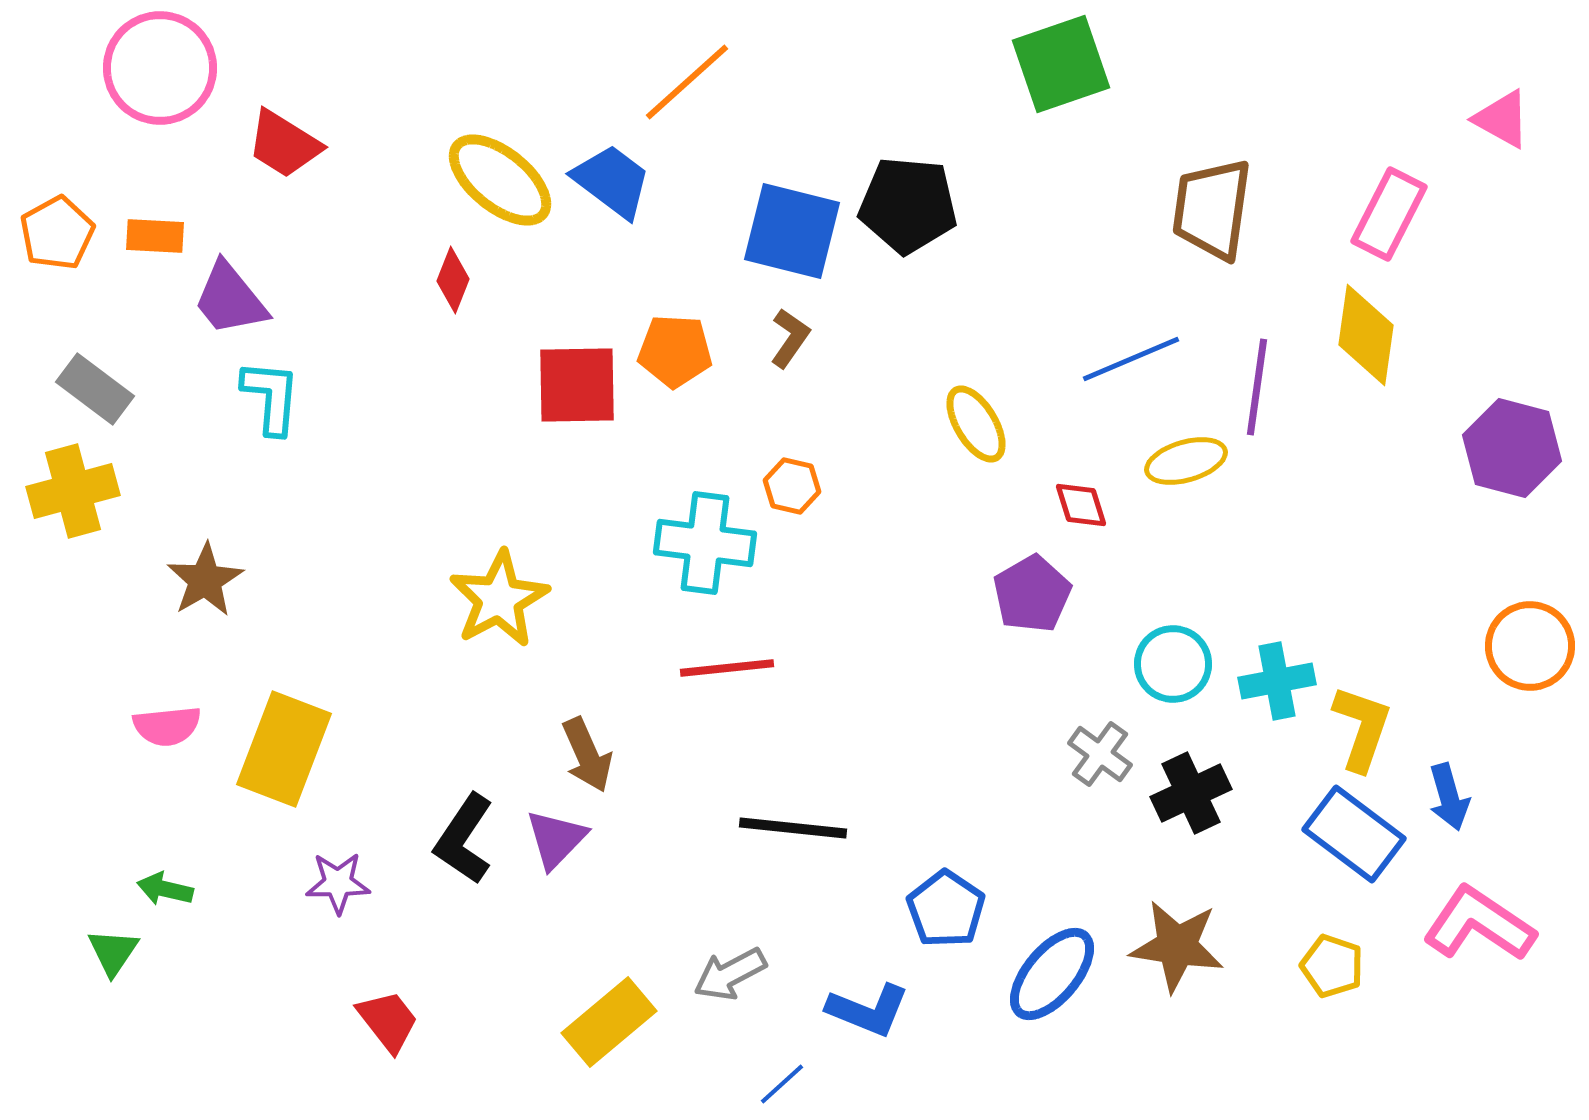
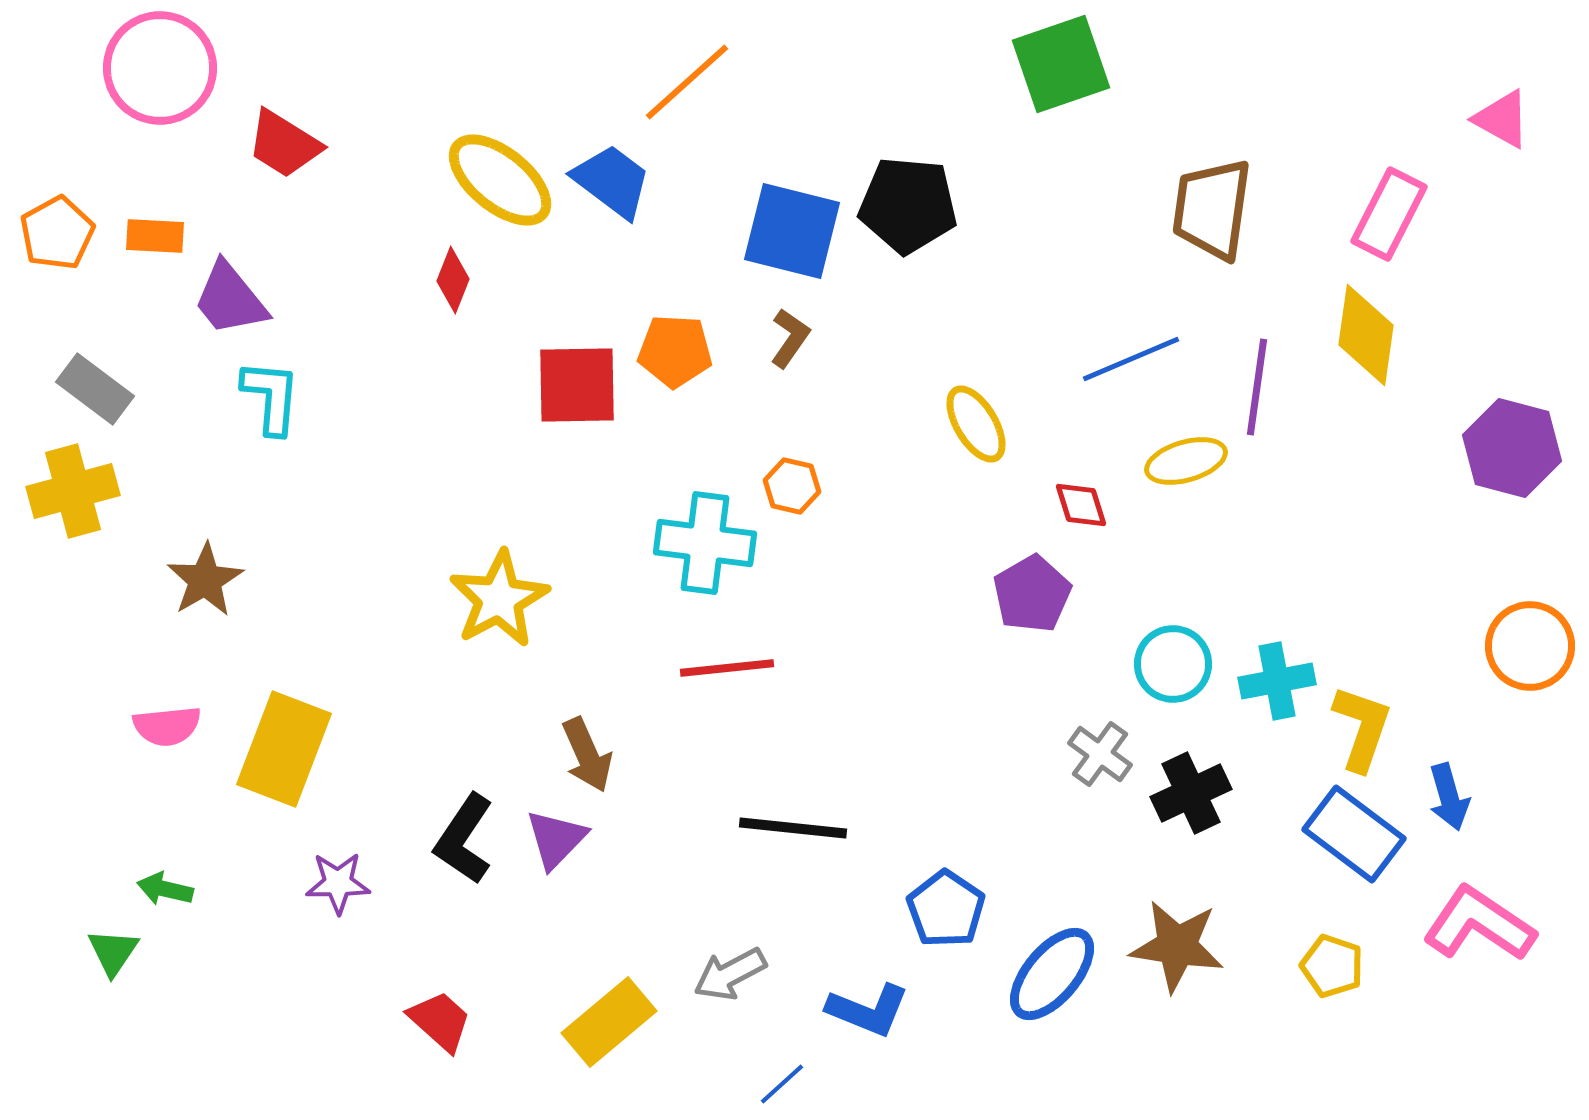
red trapezoid at (388, 1021): moved 52 px right; rotated 10 degrees counterclockwise
